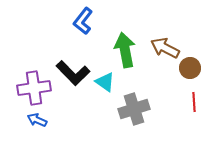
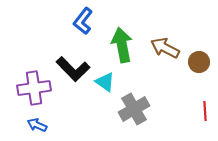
green arrow: moved 3 px left, 5 px up
brown circle: moved 9 px right, 6 px up
black L-shape: moved 4 px up
red line: moved 11 px right, 9 px down
gray cross: rotated 12 degrees counterclockwise
blue arrow: moved 5 px down
